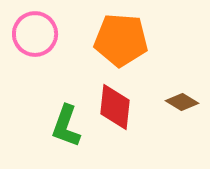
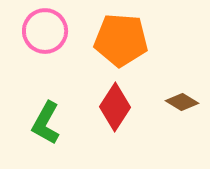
pink circle: moved 10 px right, 3 px up
red diamond: rotated 27 degrees clockwise
green L-shape: moved 20 px left, 3 px up; rotated 9 degrees clockwise
